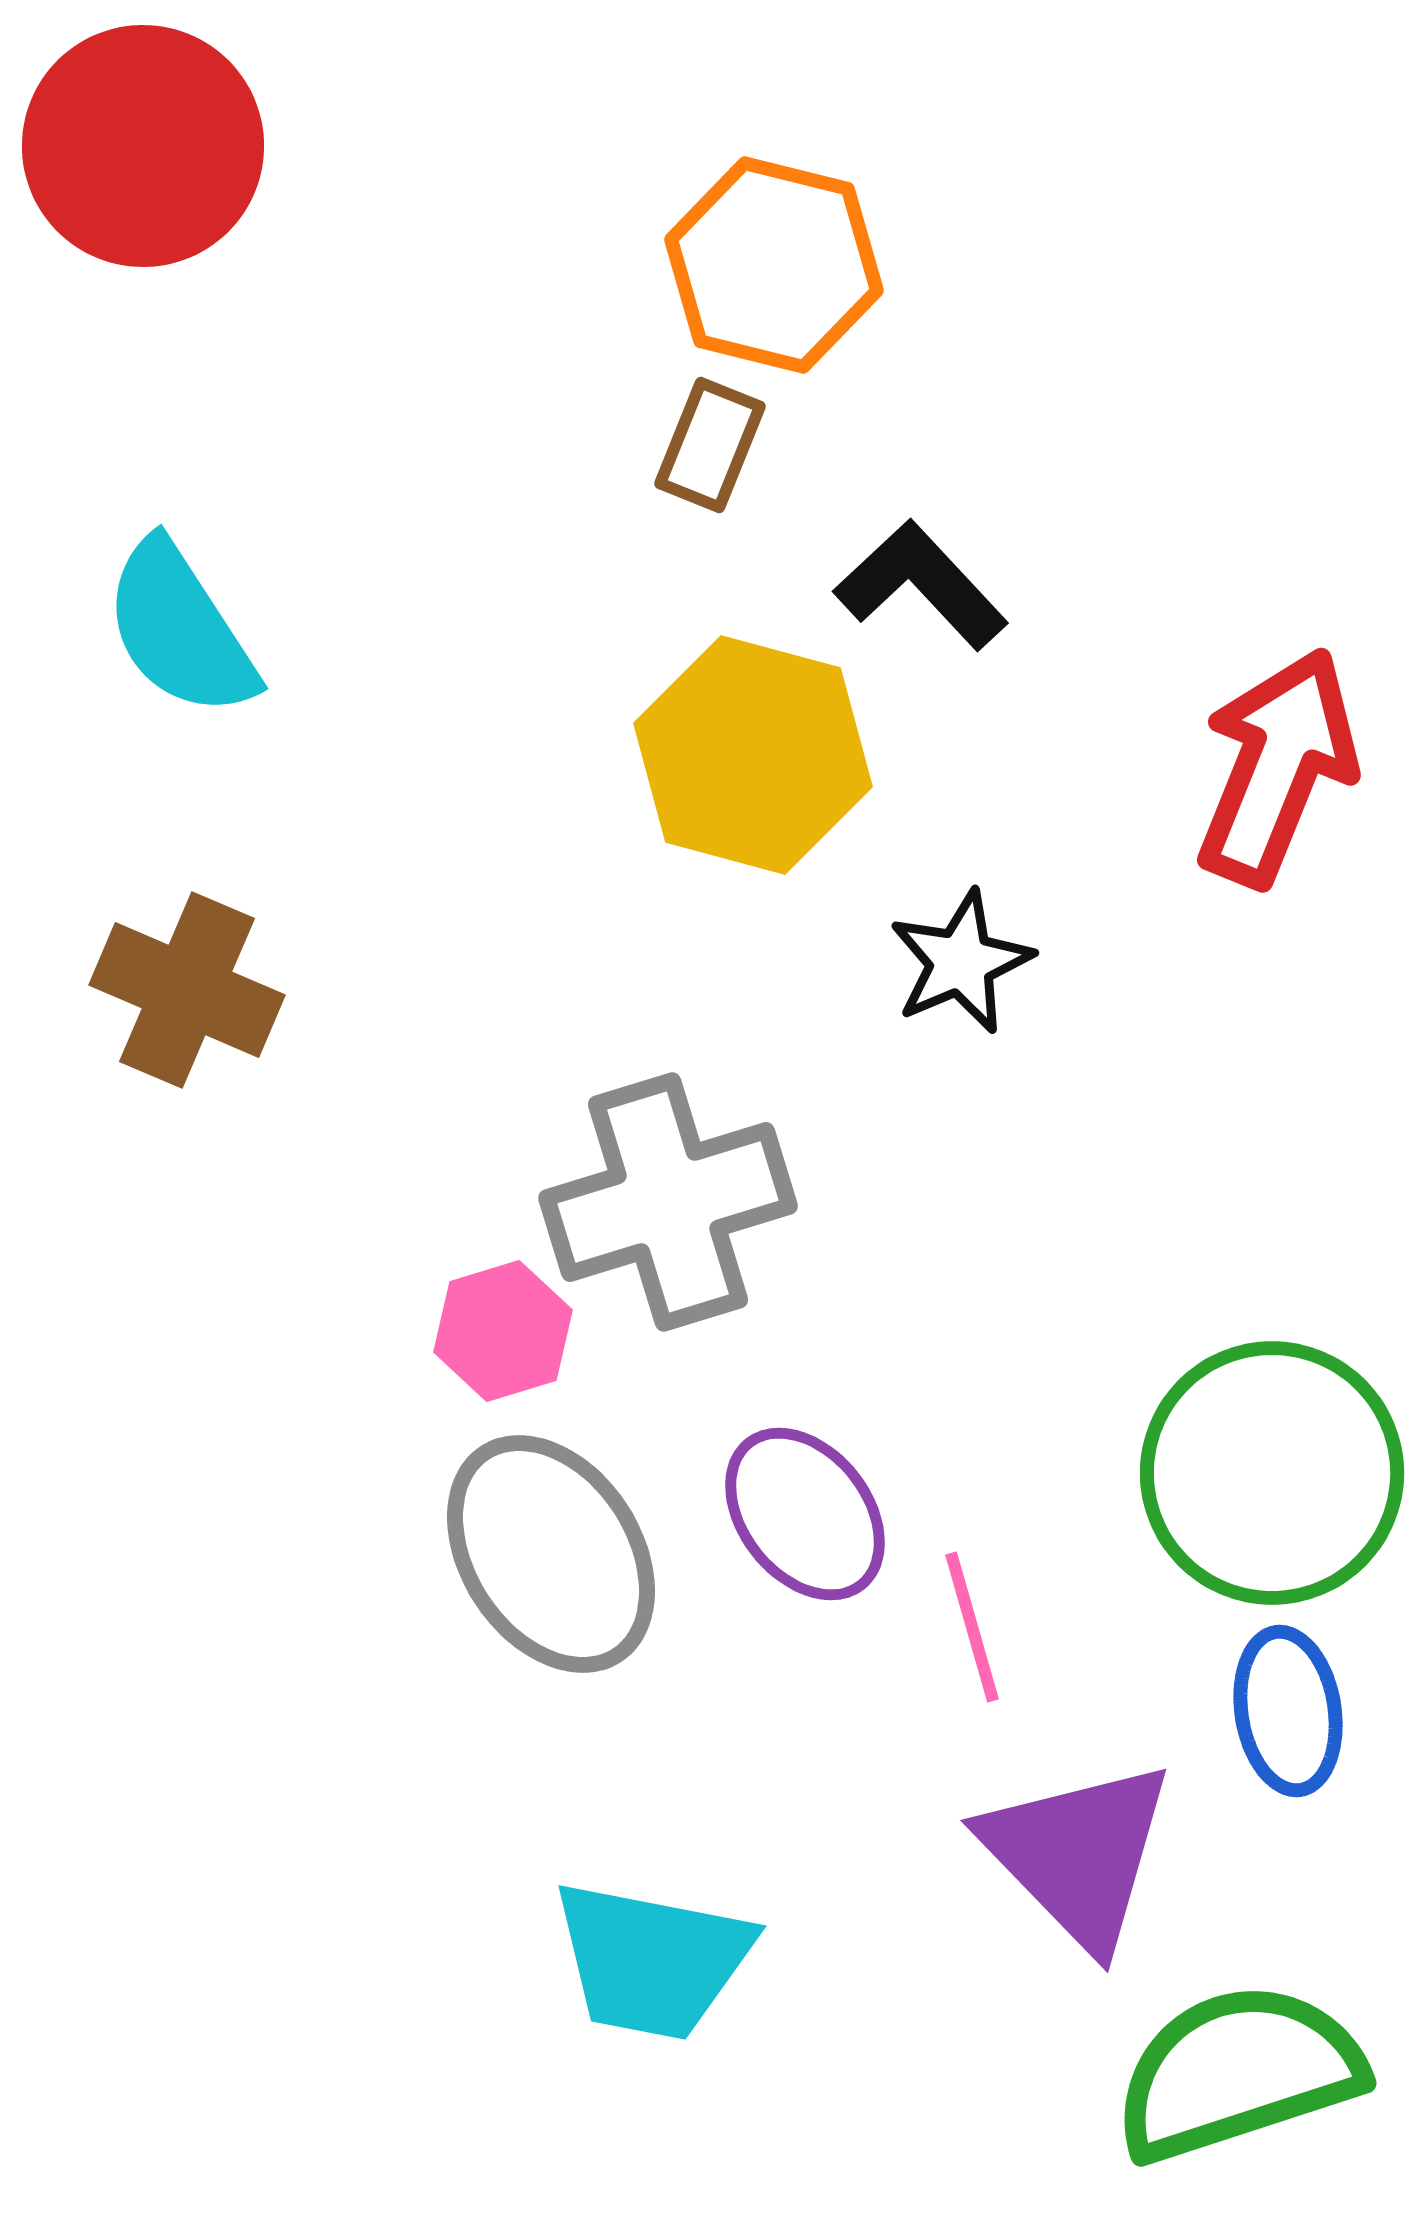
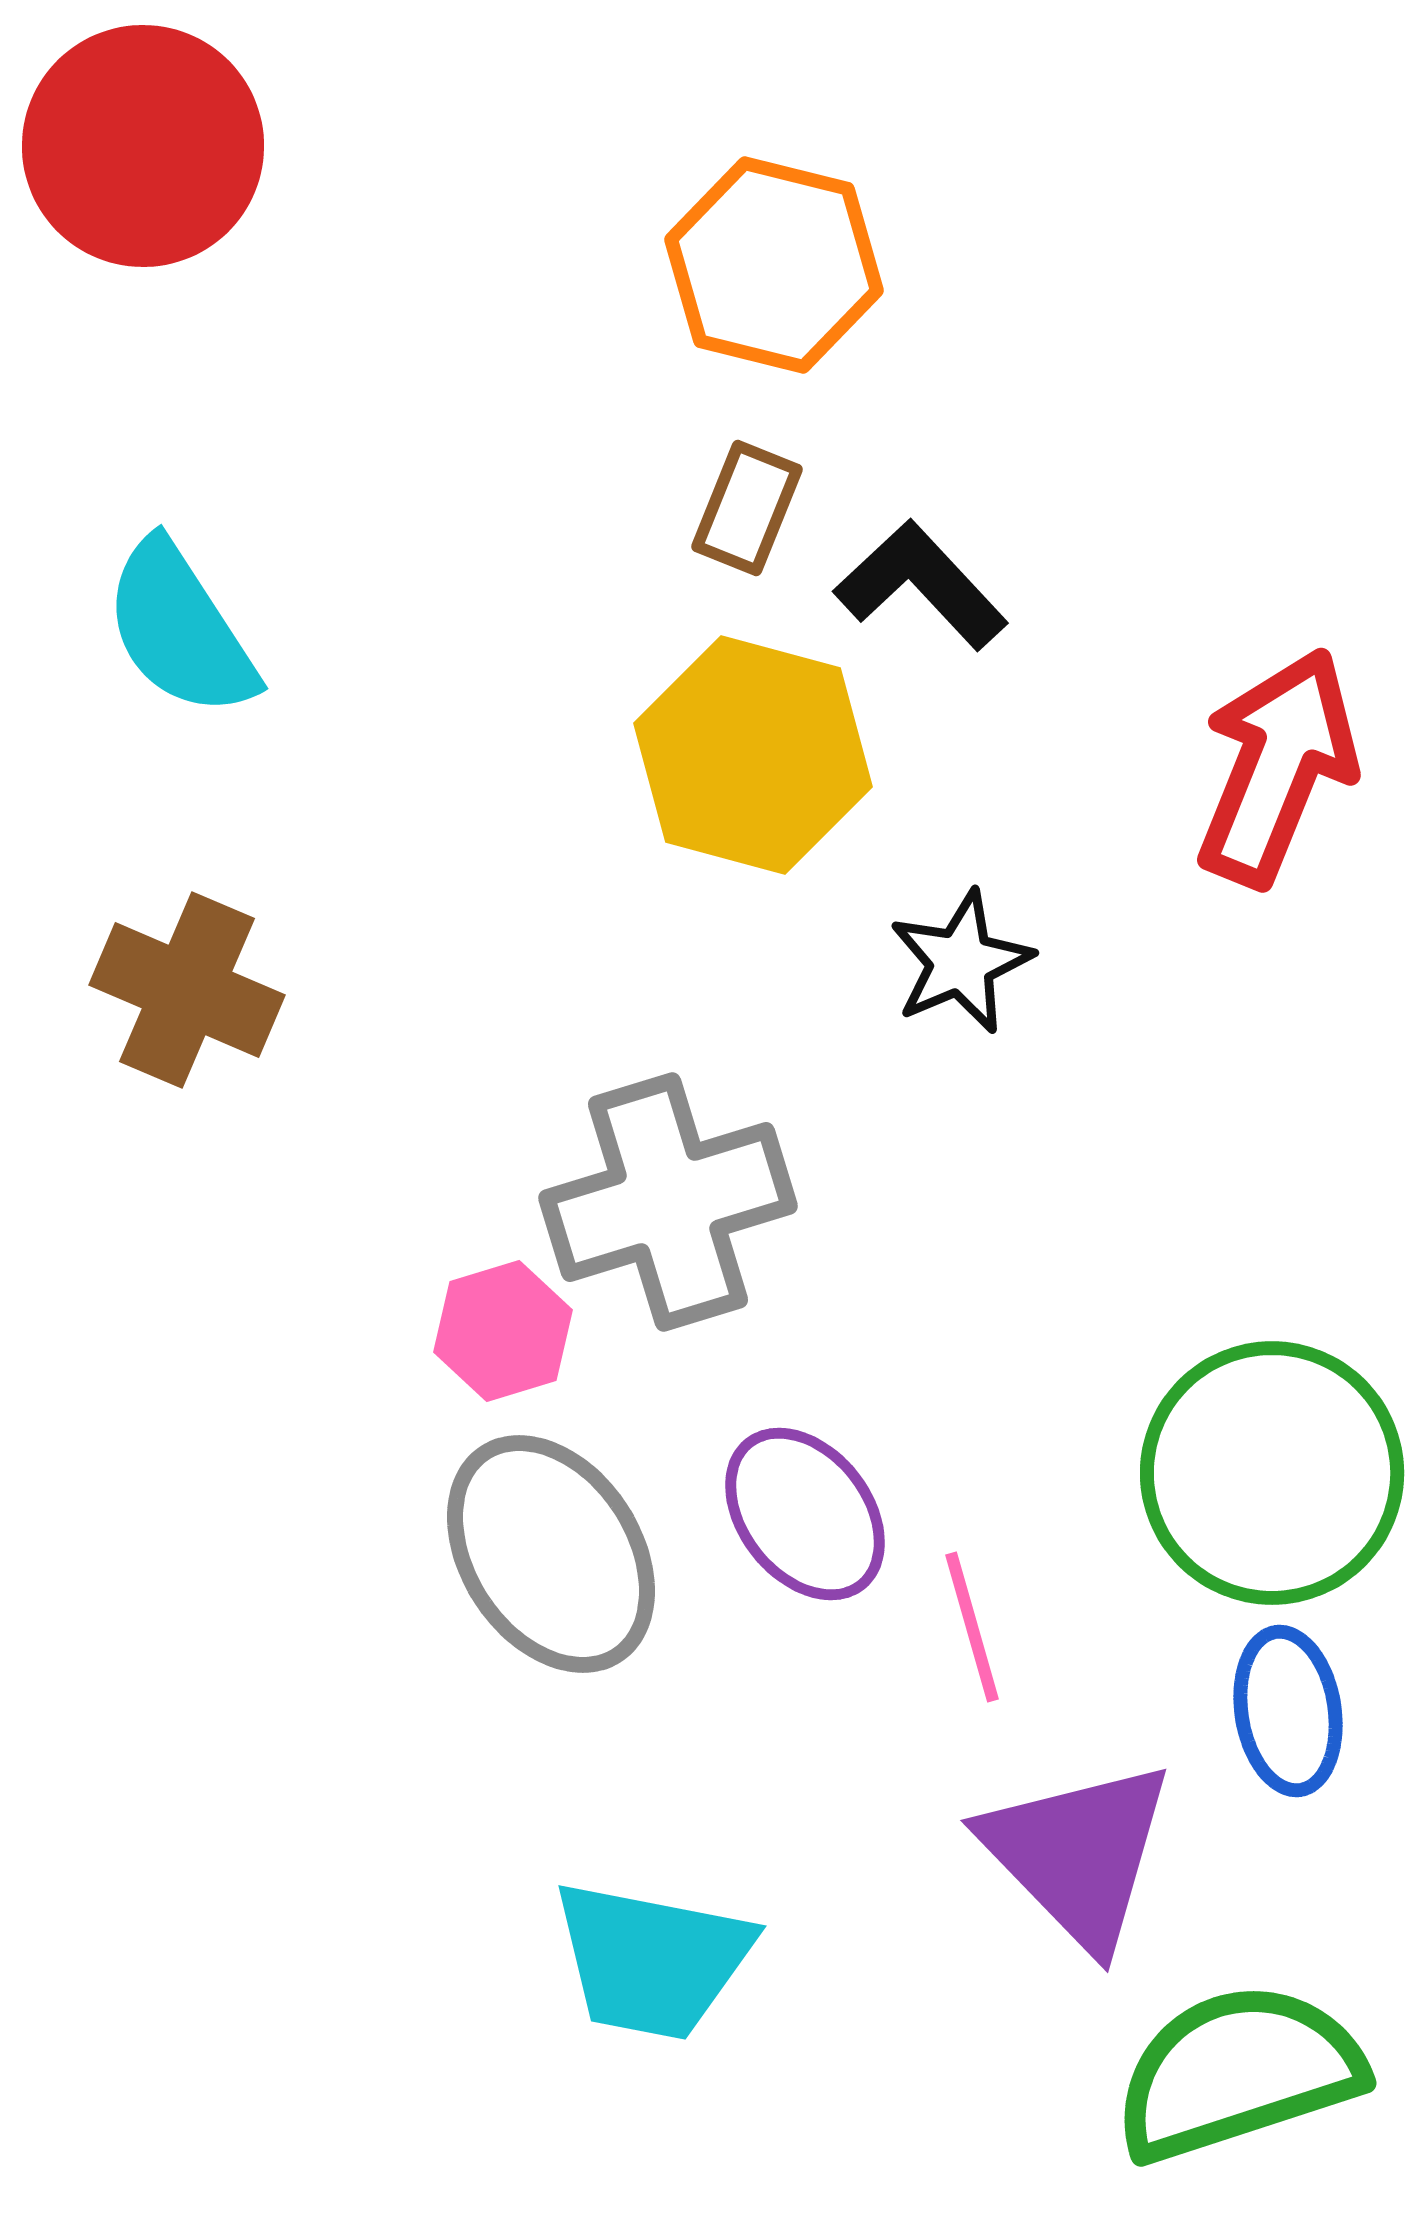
brown rectangle: moved 37 px right, 63 px down
